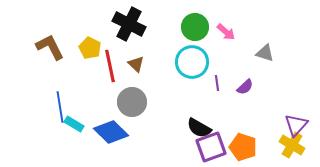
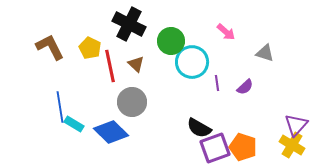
green circle: moved 24 px left, 14 px down
purple square: moved 4 px right, 1 px down
